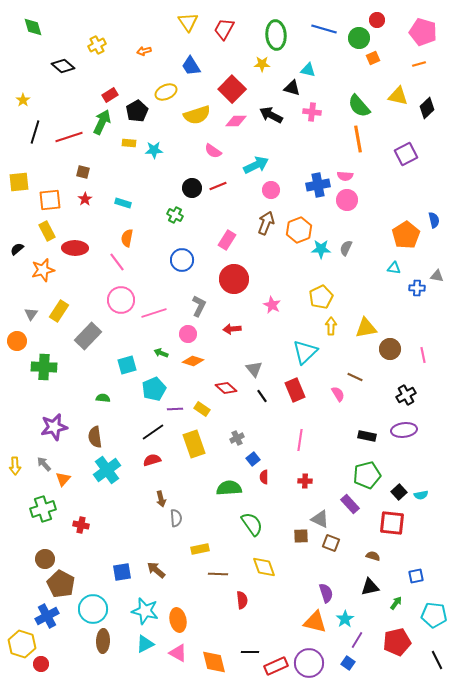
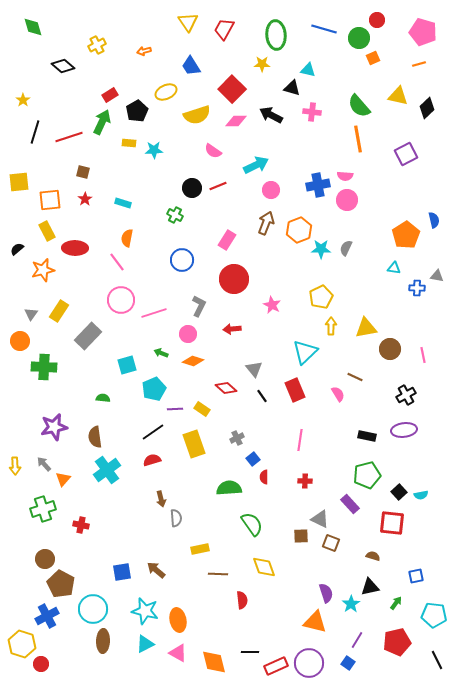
orange circle at (17, 341): moved 3 px right
cyan star at (345, 619): moved 6 px right, 15 px up
